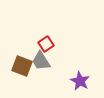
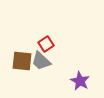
gray trapezoid: rotated 15 degrees counterclockwise
brown square: moved 5 px up; rotated 15 degrees counterclockwise
